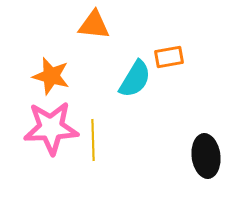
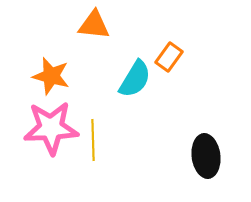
orange rectangle: rotated 44 degrees counterclockwise
